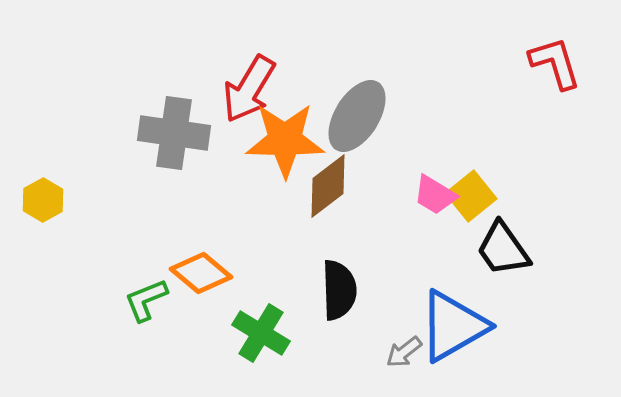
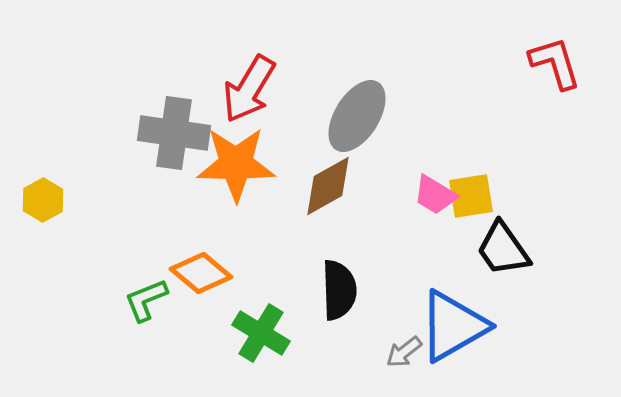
orange star: moved 49 px left, 24 px down
brown diamond: rotated 8 degrees clockwise
yellow square: rotated 30 degrees clockwise
